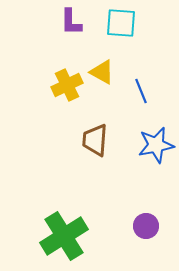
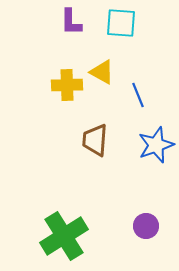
yellow cross: rotated 24 degrees clockwise
blue line: moved 3 px left, 4 px down
blue star: rotated 9 degrees counterclockwise
